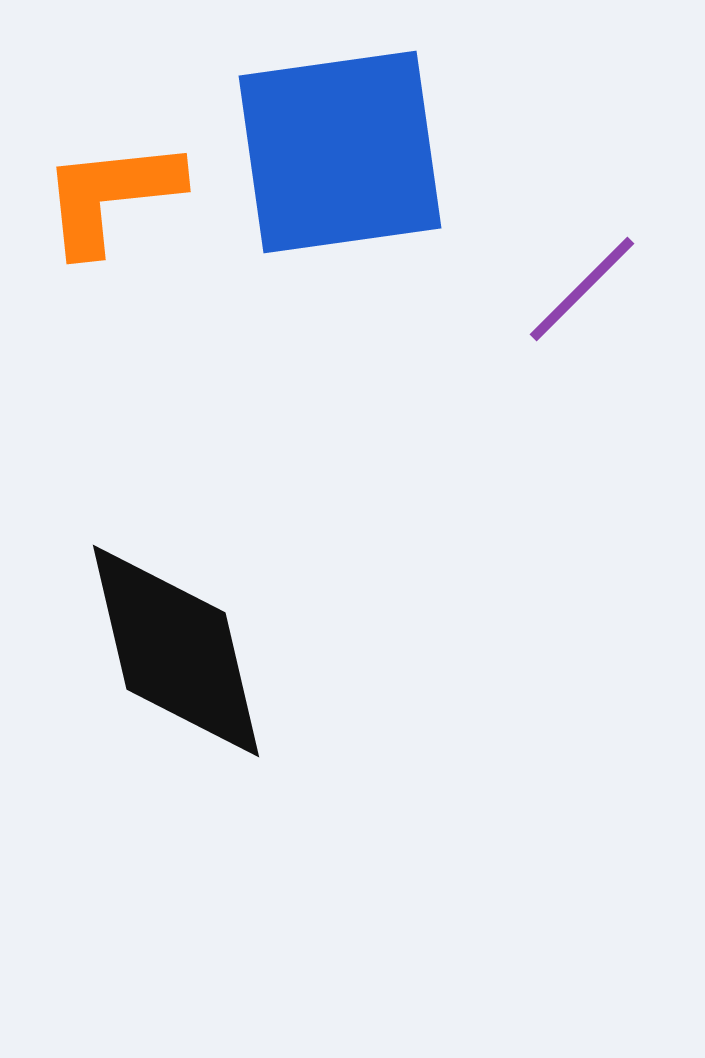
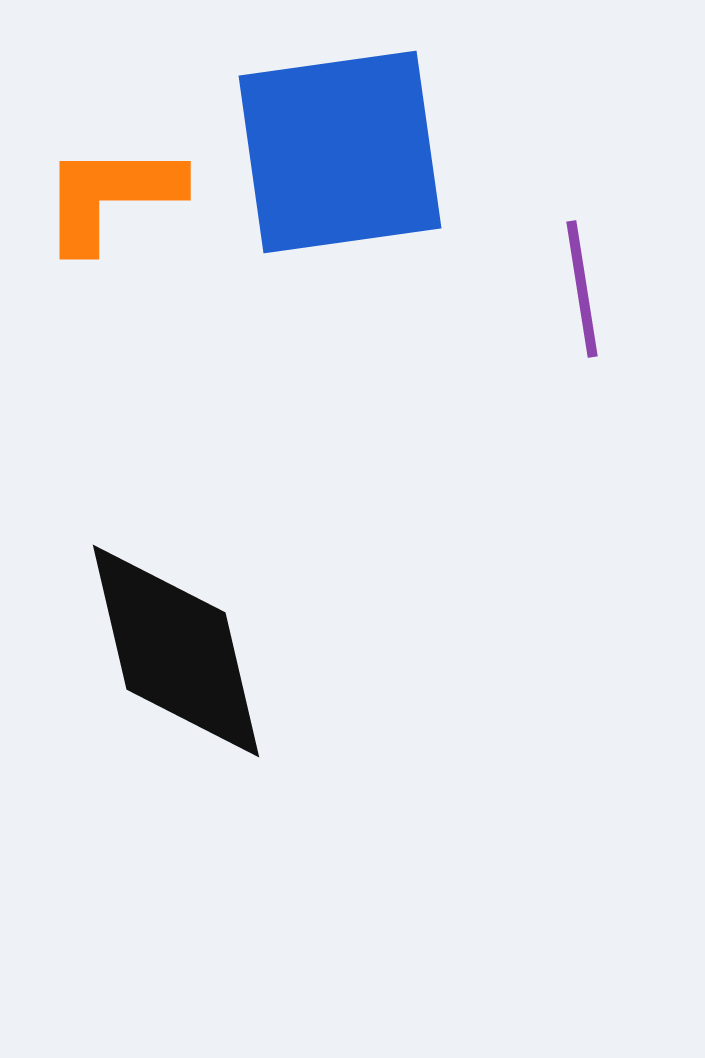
orange L-shape: rotated 6 degrees clockwise
purple line: rotated 54 degrees counterclockwise
